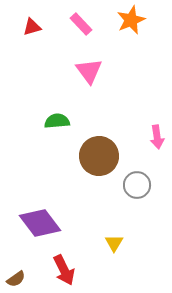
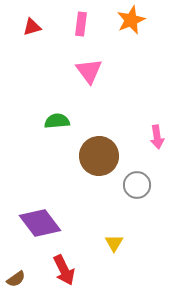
pink rectangle: rotated 50 degrees clockwise
